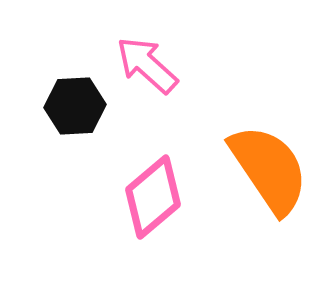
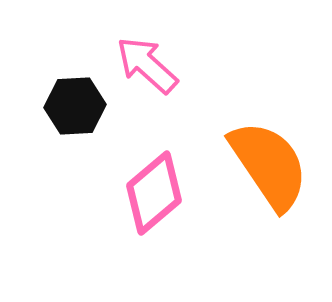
orange semicircle: moved 4 px up
pink diamond: moved 1 px right, 4 px up
